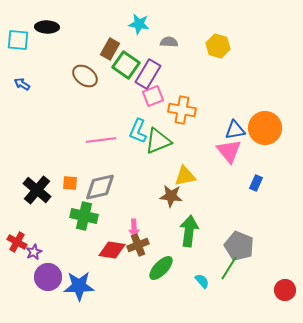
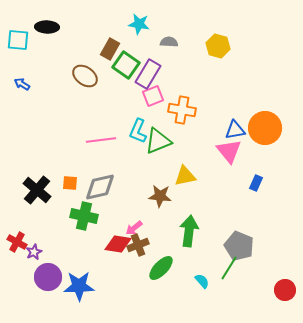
brown star: moved 11 px left
pink arrow: rotated 54 degrees clockwise
red diamond: moved 6 px right, 6 px up
